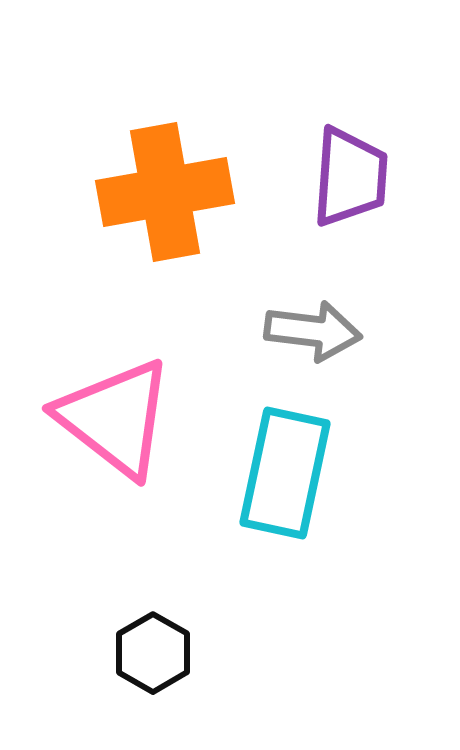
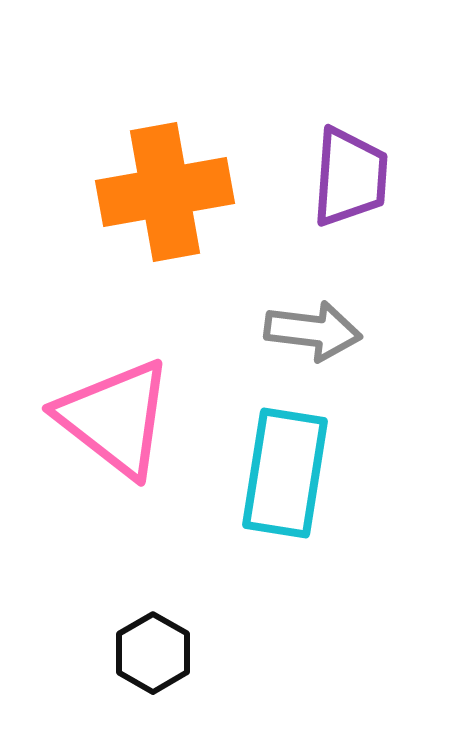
cyan rectangle: rotated 3 degrees counterclockwise
